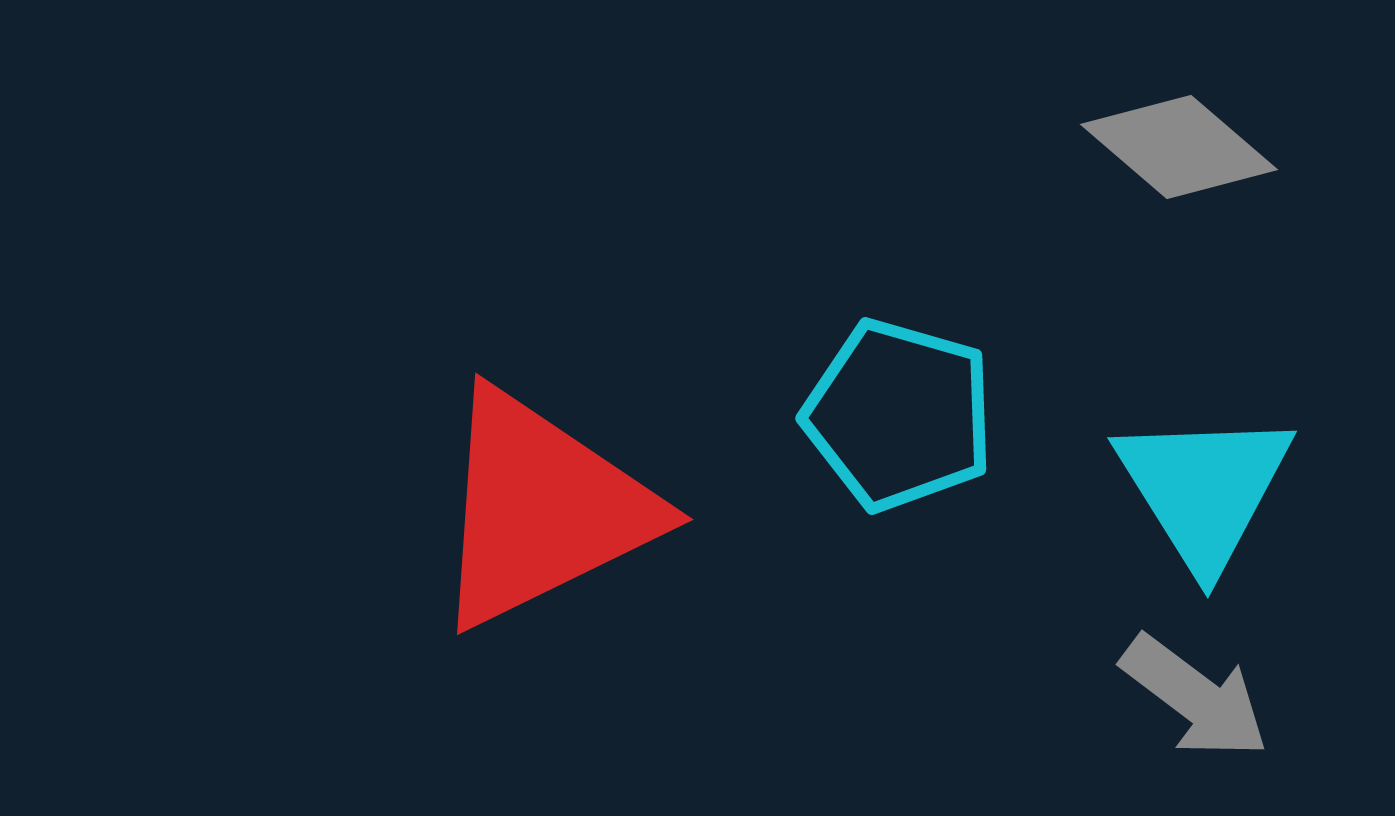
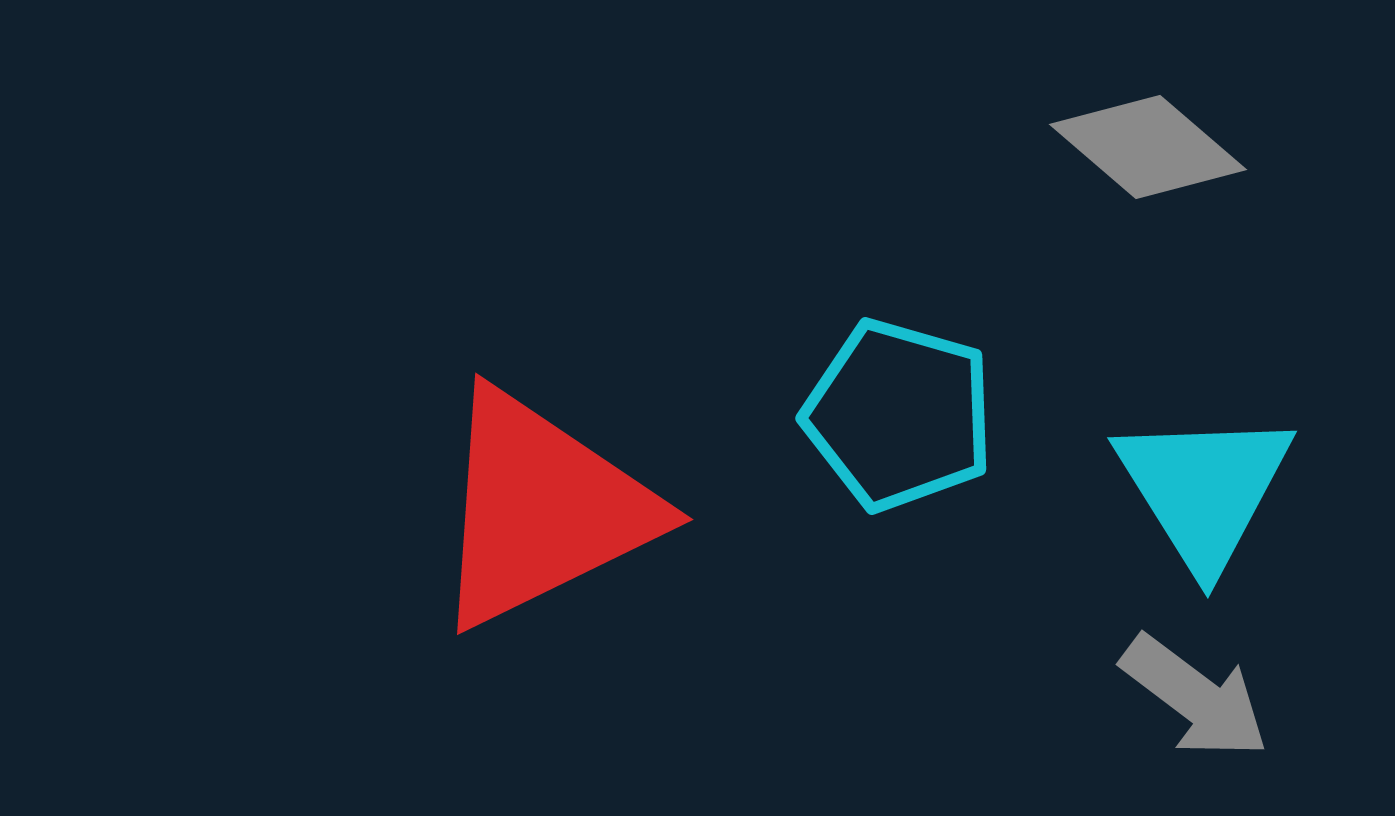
gray diamond: moved 31 px left
